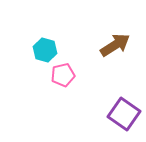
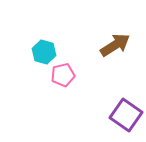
cyan hexagon: moved 1 px left, 2 px down
purple square: moved 2 px right, 1 px down
